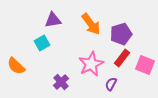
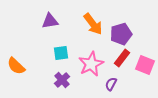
purple triangle: moved 3 px left, 1 px down
orange arrow: moved 2 px right
cyan square: moved 19 px right, 10 px down; rotated 21 degrees clockwise
purple cross: moved 1 px right, 2 px up
